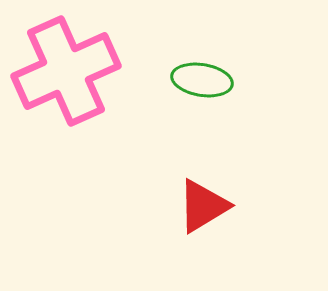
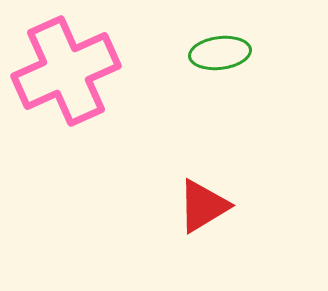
green ellipse: moved 18 px right, 27 px up; rotated 16 degrees counterclockwise
